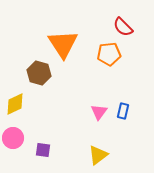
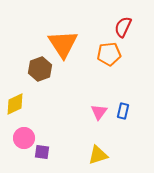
red semicircle: rotated 70 degrees clockwise
brown hexagon: moved 1 px right, 4 px up; rotated 25 degrees clockwise
pink circle: moved 11 px right
purple square: moved 1 px left, 2 px down
yellow triangle: rotated 20 degrees clockwise
